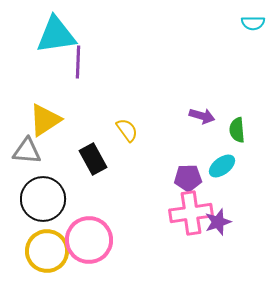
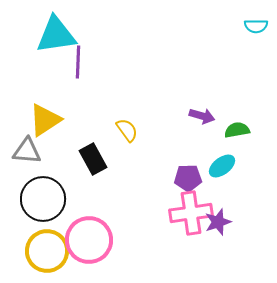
cyan semicircle: moved 3 px right, 3 px down
green semicircle: rotated 85 degrees clockwise
